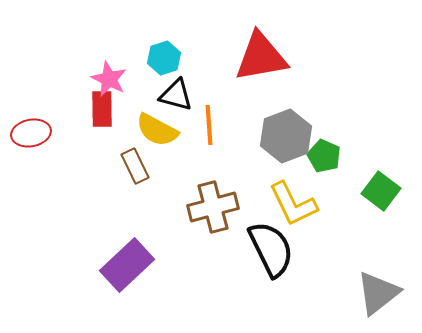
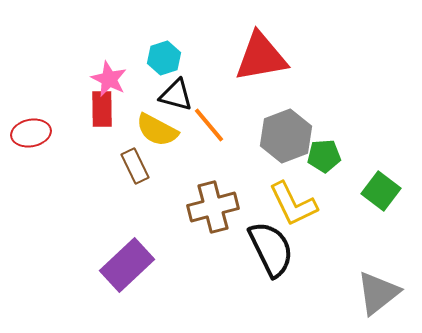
orange line: rotated 36 degrees counterclockwise
green pentagon: rotated 28 degrees counterclockwise
